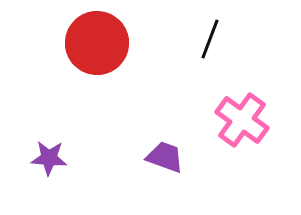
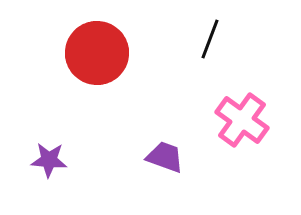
red circle: moved 10 px down
purple star: moved 2 px down
